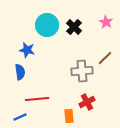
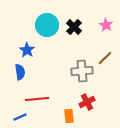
pink star: moved 3 px down
blue star: rotated 21 degrees clockwise
